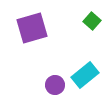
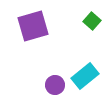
purple square: moved 1 px right, 2 px up
cyan rectangle: moved 1 px down
